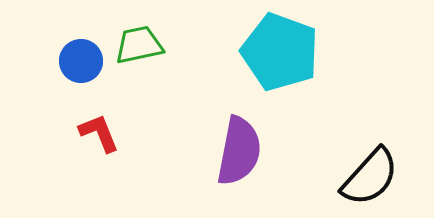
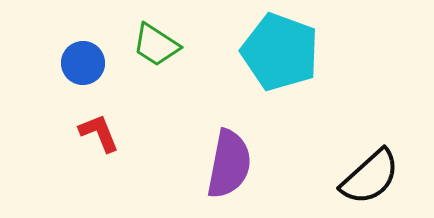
green trapezoid: moved 17 px right; rotated 135 degrees counterclockwise
blue circle: moved 2 px right, 2 px down
purple semicircle: moved 10 px left, 13 px down
black semicircle: rotated 6 degrees clockwise
